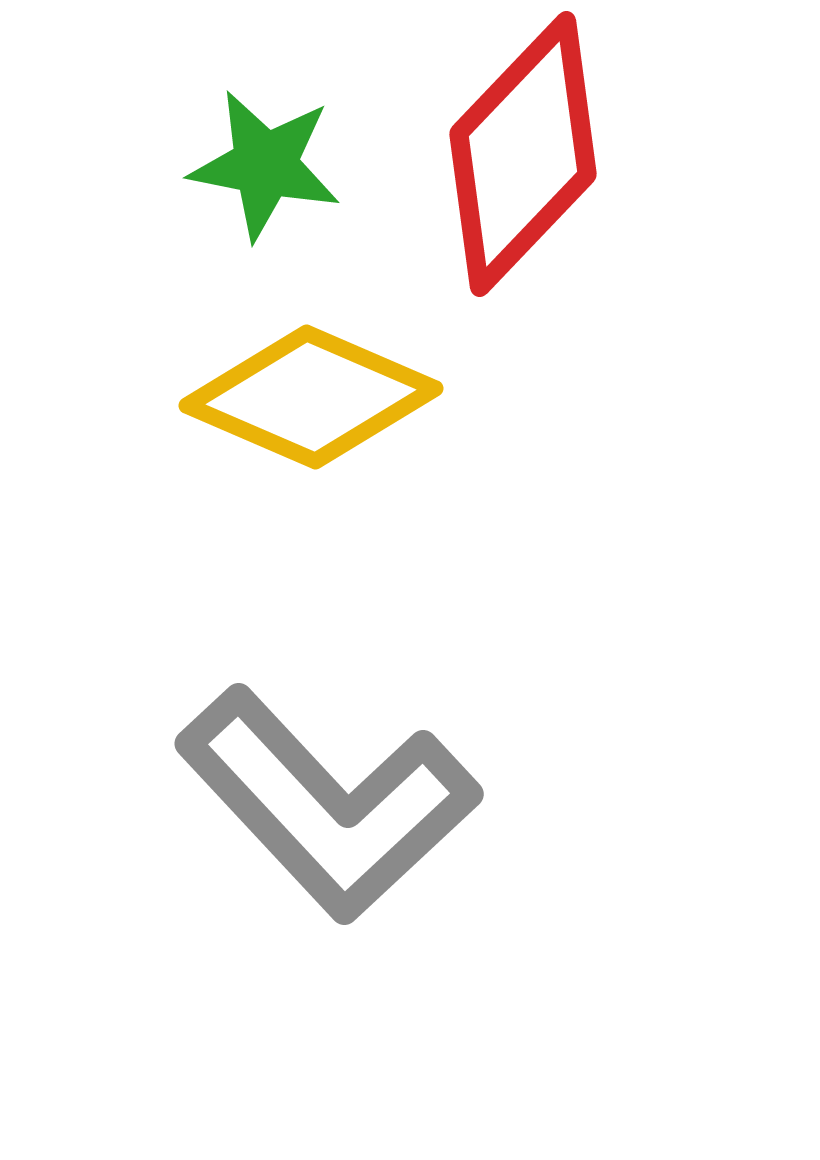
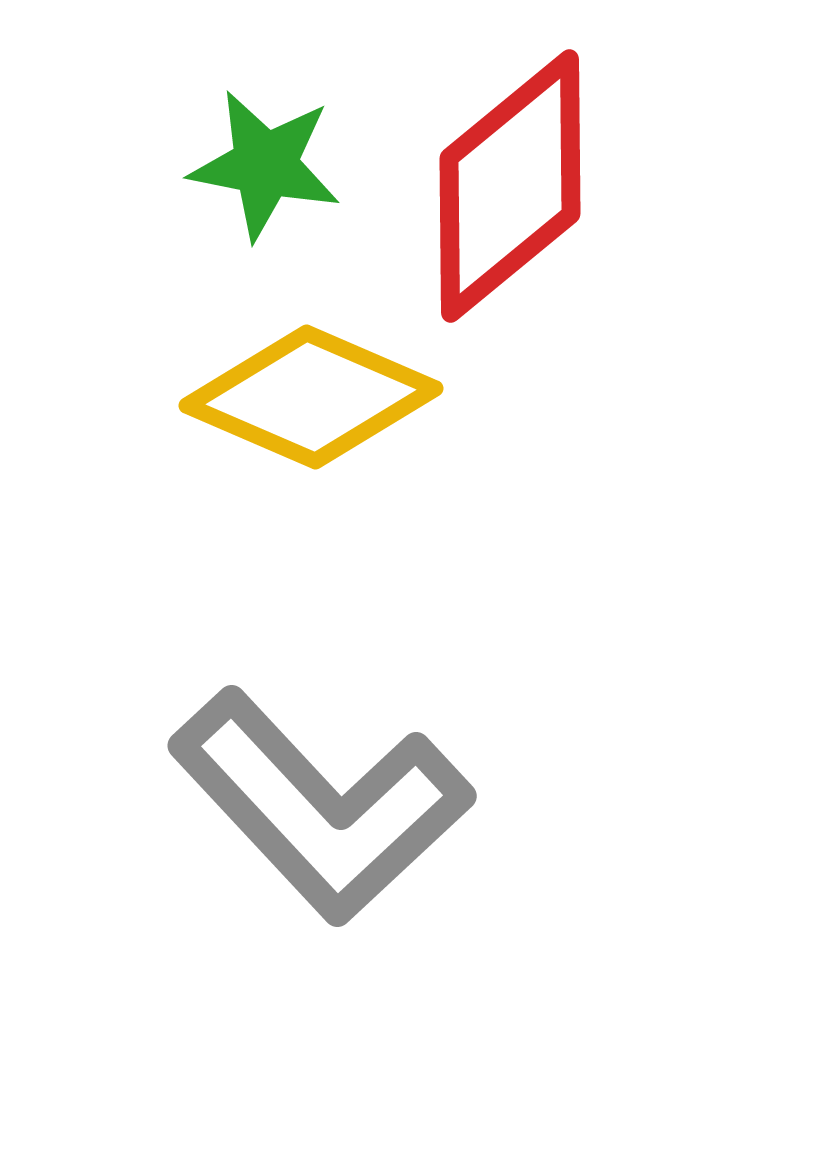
red diamond: moved 13 px left, 32 px down; rotated 7 degrees clockwise
gray L-shape: moved 7 px left, 2 px down
